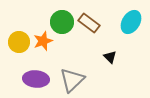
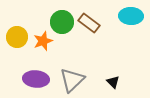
cyan ellipse: moved 6 px up; rotated 60 degrees clockwise
yellow circle: moved 2 px left, 5 px up
black triangle: moved 3 px right, 25 px down
